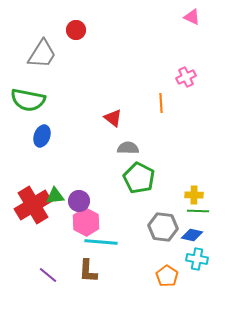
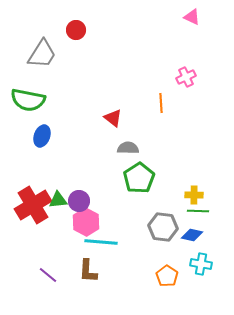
green pentagon: rotated 12 degrees clockwise
green triangle: moved 3 px right, 4 px down
cyan cross: moved 4 px right, 5 px down
